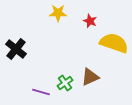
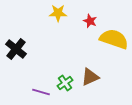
yellow semicircle: moved 4 px up
